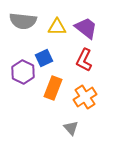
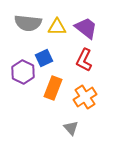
gray semicircle: moved 5 px right, 2 px down
